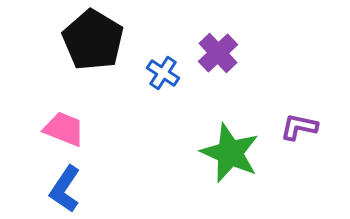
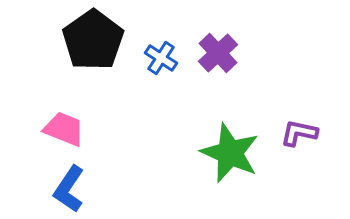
black pentagon: rotated 6 degrees clockwise
blue cross: moved 2 px left, 15 px up
purple L-shape: moved 6 px down
blue L-shape: moved 4 px right
